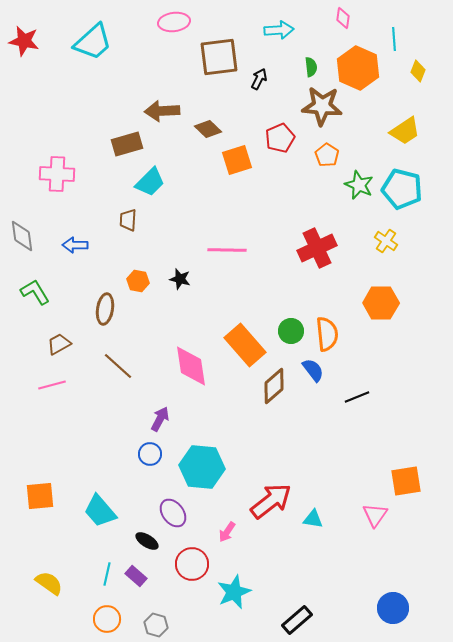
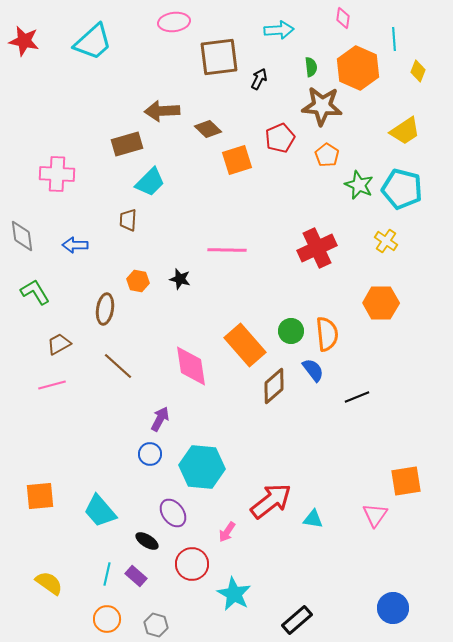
cyan star at (234, 592): moved 2 px down; rotated 20 degrees counterclockwise
